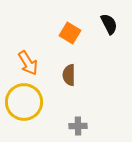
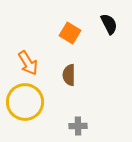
yellow circle: moved 1 px right
